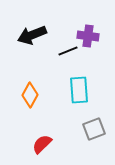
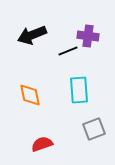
orange diamond: rotated 40 degrees counterclockwise
red semicircle: rotated 25 degrees clockwise
